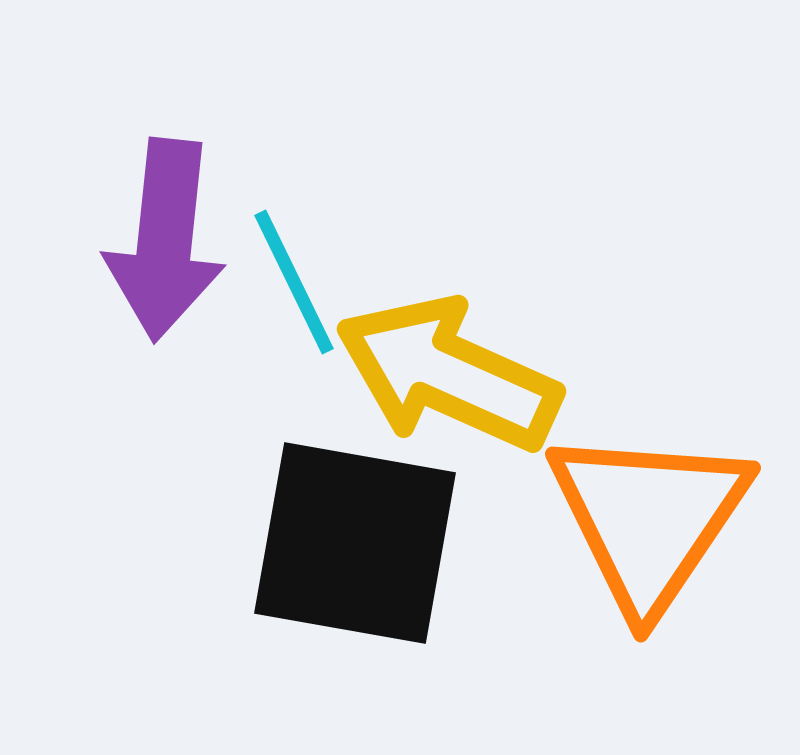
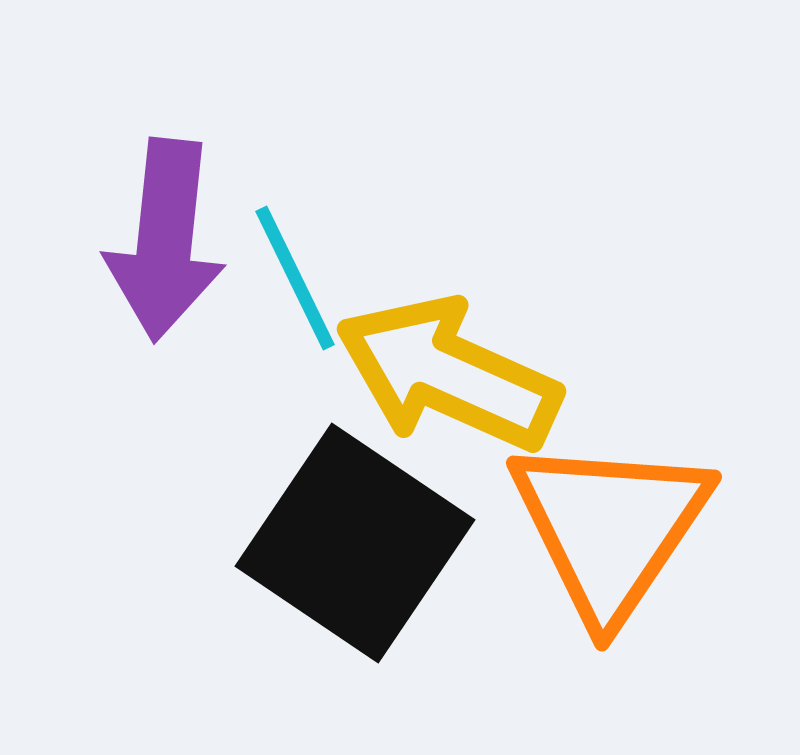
cyan line: moved 1 px right, 4 px up
orange triangle: moved 39 px left, 9 px down
black square: rotated 24 degrees clockwise
